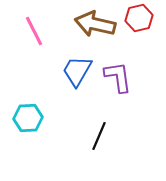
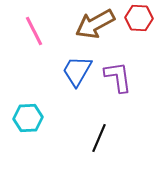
red hexagon: rotated 16 degrees clockwise
brown arrow: rotated 42 degrees counterclockwise
black line: moved 2 px down
